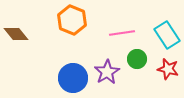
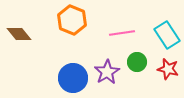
brown diamond: moved 3 px right
green circle: moved 3 px down
